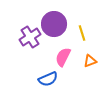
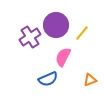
purple circle: moved 2 px right, 1 px down
yellow line: rotated 56 degrees clockwise
orange triangle: moved 19 px down
